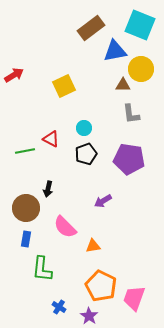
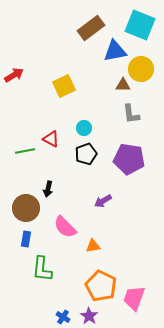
blue cross: moved 4 px right, 10 px down
